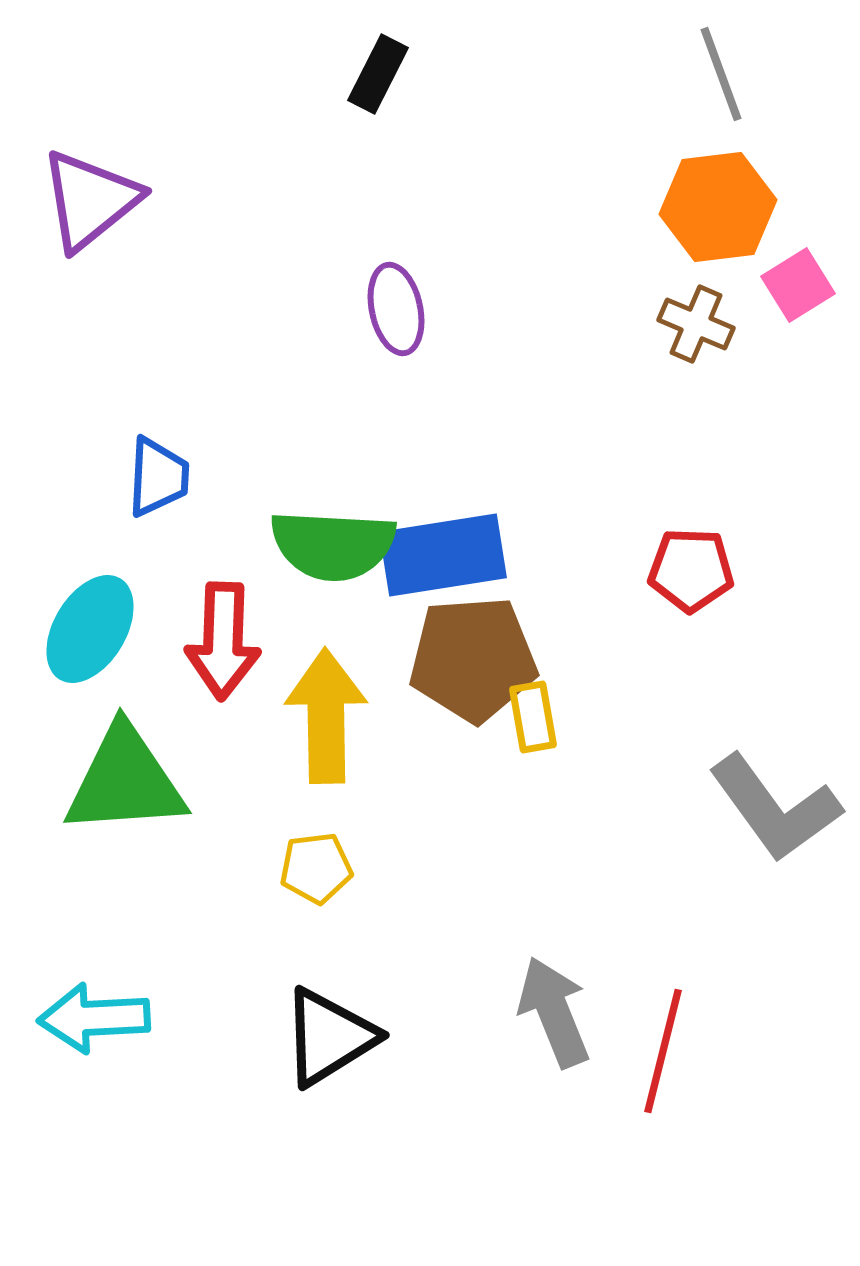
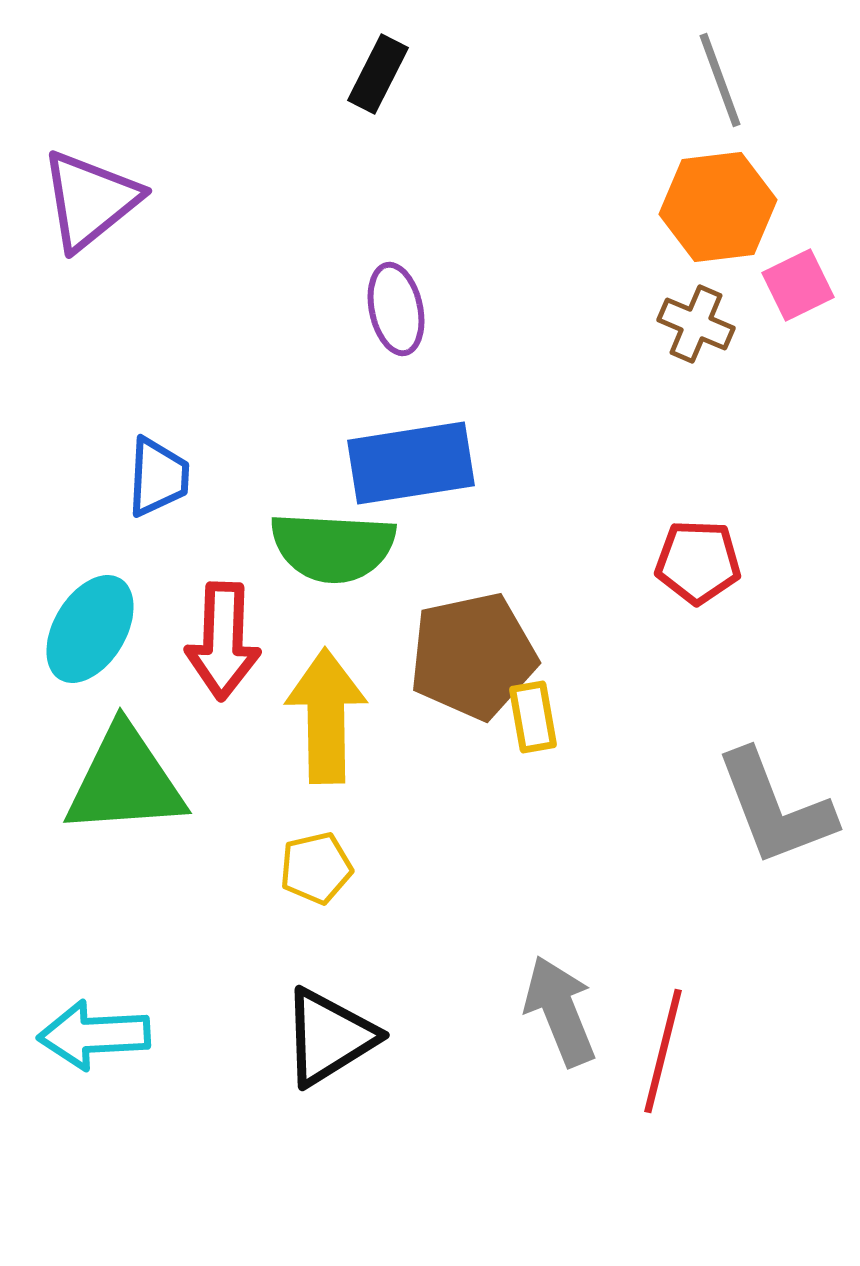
gray line: moved 1 px left, 6 px down
pink square: rotated 6 degrees clockwise
green semicircle: moved 2 px down
blue rectangle: moved 32 px left, 92 px up
red pentagon: moved 7 px right, 8 px up
brown pentagon: moved 3 px up; rotated 8 degrees counterclockwise
gray L-shape: rotated 15 degrees clockwise
yellow pentagon: rotated 6 degrees counterclockwise
gray arrow: moved 6 px right, 1 px up
cyan arrow: moved 17 px down
